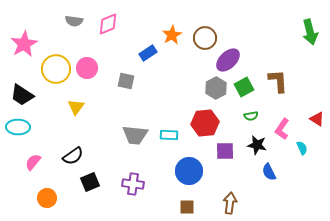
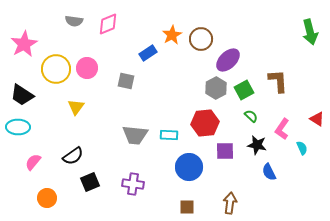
brown circle: moved 4 px left, 1 px down
green square: moved 3 px down
green semicircle: rotated 128 degrees counterclockwise
blue circle: moved 4 px up
